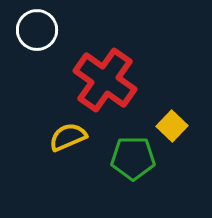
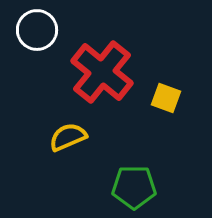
red cross: moved 3 px left, 8 px up; rotated 4 degrees clockwise
yellow square: moved 6 px left, 28 px up; rotated 24 degrees counterclockwise
green pentagon: moved 1 px right, 29 px down
